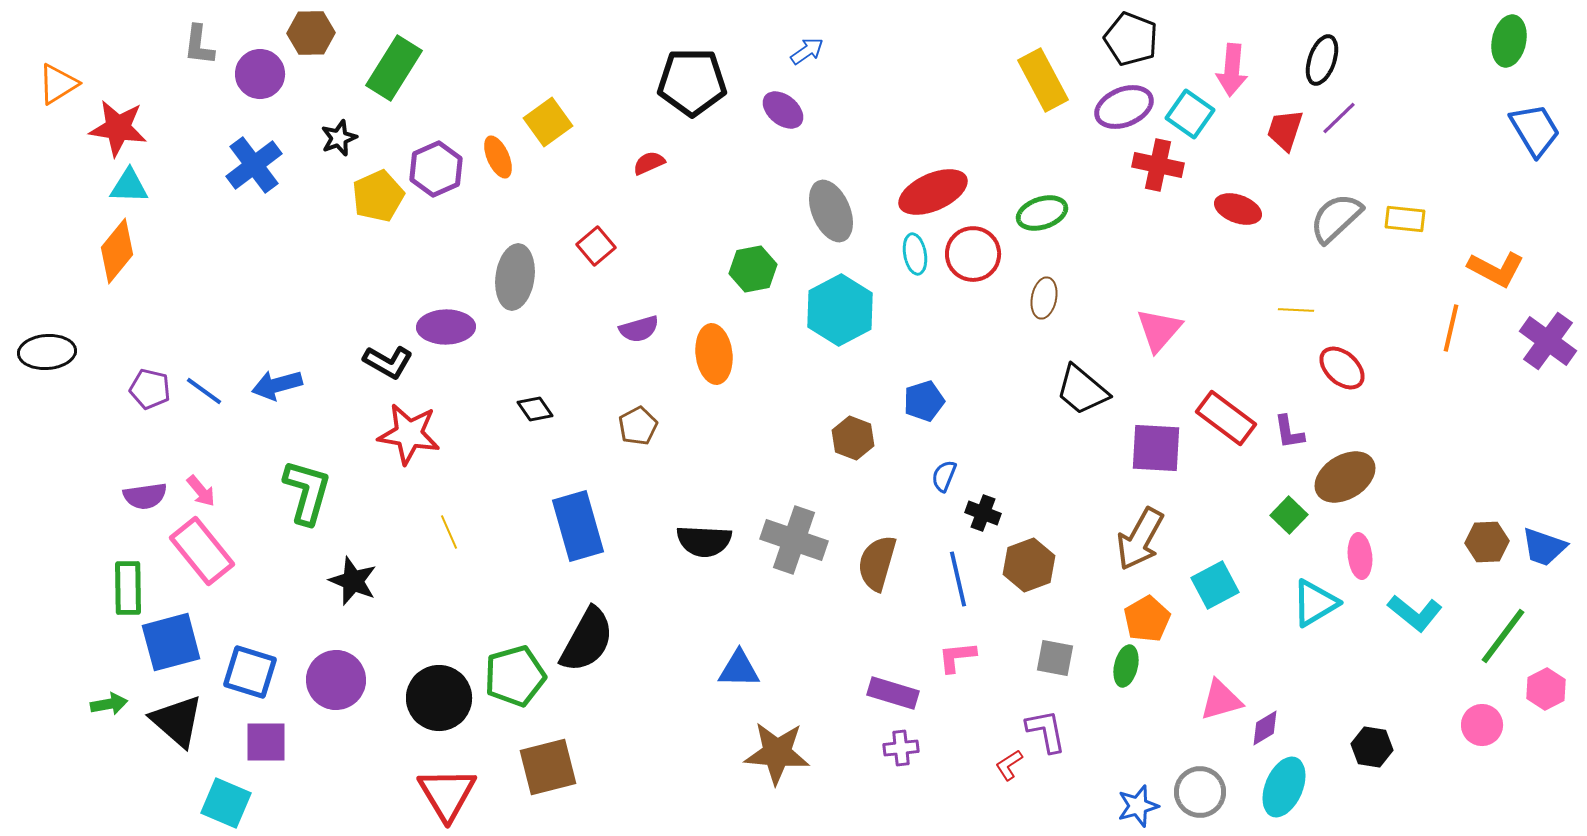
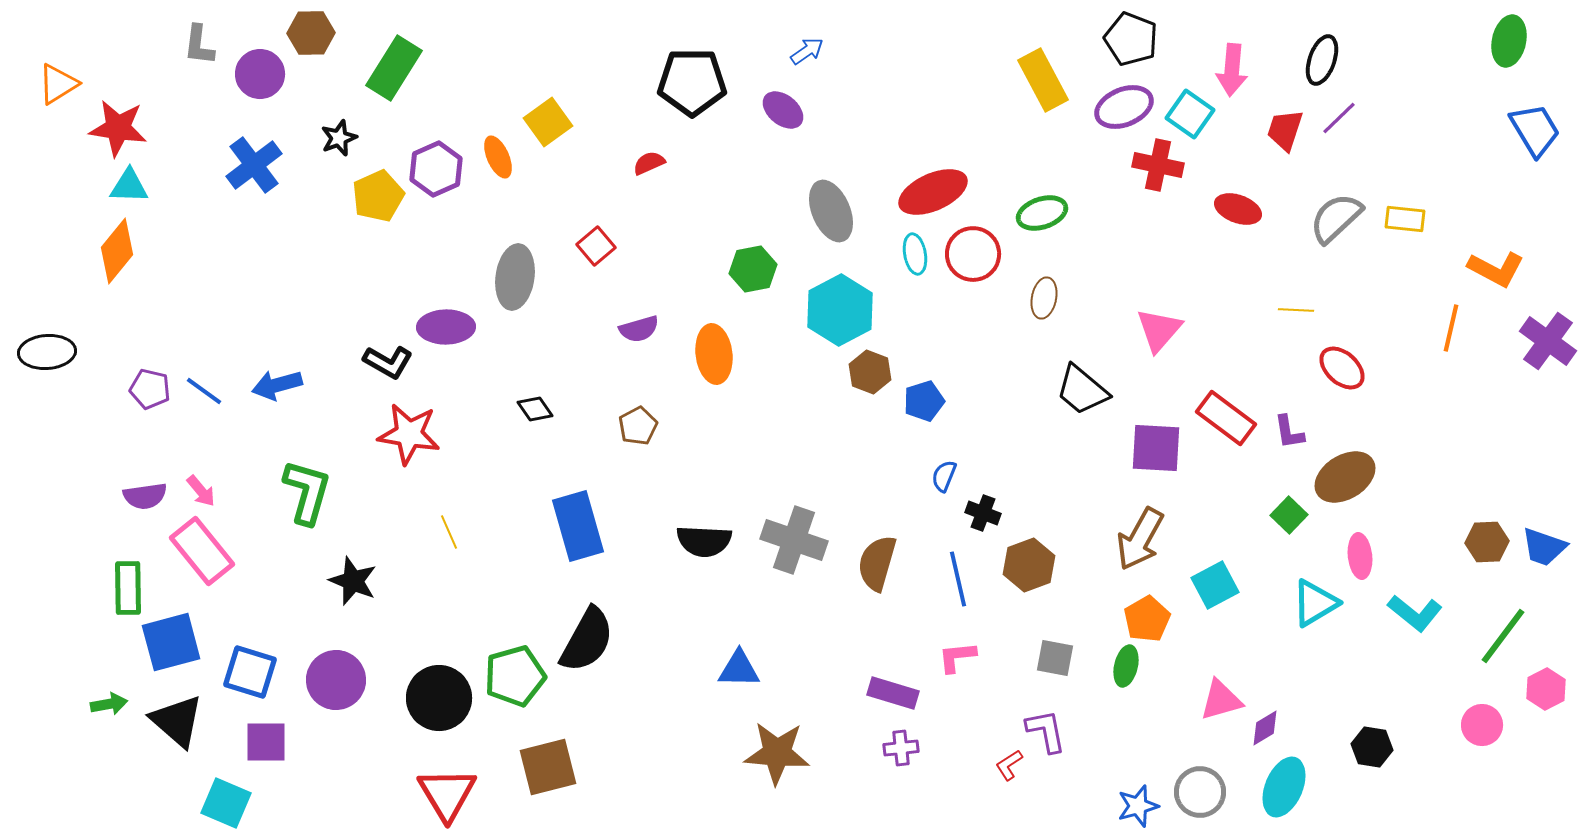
brown hexagon at (853, 438): moved 17 px right, 66 px up
